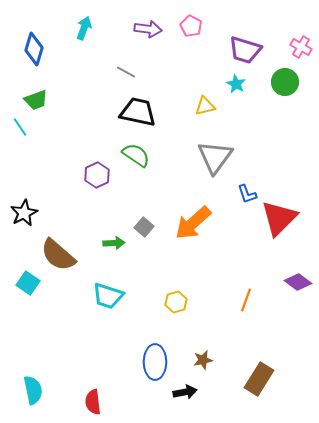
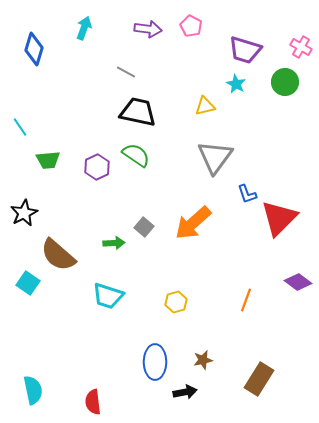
green trapezoid: moved 12 px right, 60 px down; rotated 15 degrees clockwise
purple hexagon: moved 8 px up
